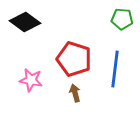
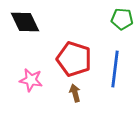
black diamond: rotated 28 degrees clockwise
